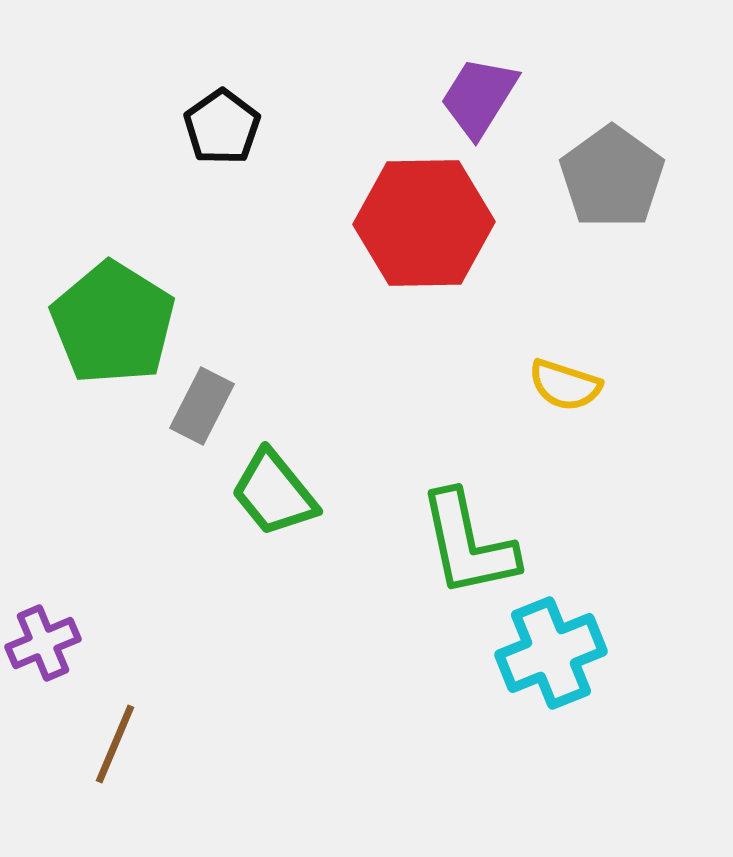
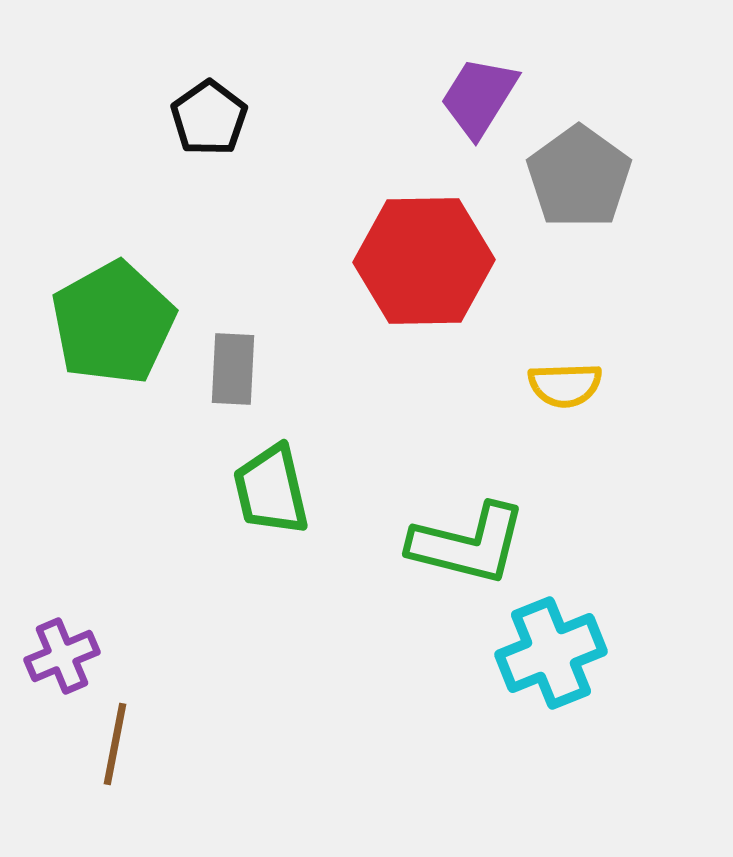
black pentagon: moved 13 px left, 9 px up
gray pentagon: moved 33 px left
red hexagon: moved 38 px down
green pentagon: rotated 11 degrees clockwise
yellow semicircle: rotated 20 degrees counterclockwise
gray rectangle: moved 31 px right, 37 px up; rotated 24 degrees counterclockwise
green trapezoid: moved 3 px left, 3 px up; rotated 26 degrees clockwise
green L-shape: rotated 64 degrees counterclockwise
purple cross: moved 19 px right, 13 px down
brown line: rotated 12 degrees counterclockwise
